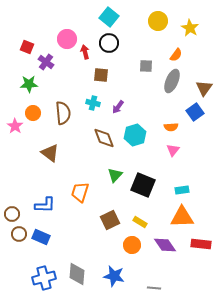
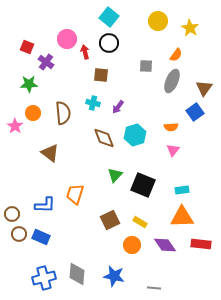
orange trapezoid at (80, 192): moved 5 px left, 2 px down
